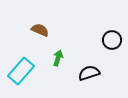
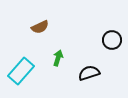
brown semicircle: moved 3 px up; rotated 132 degrees clockwise
